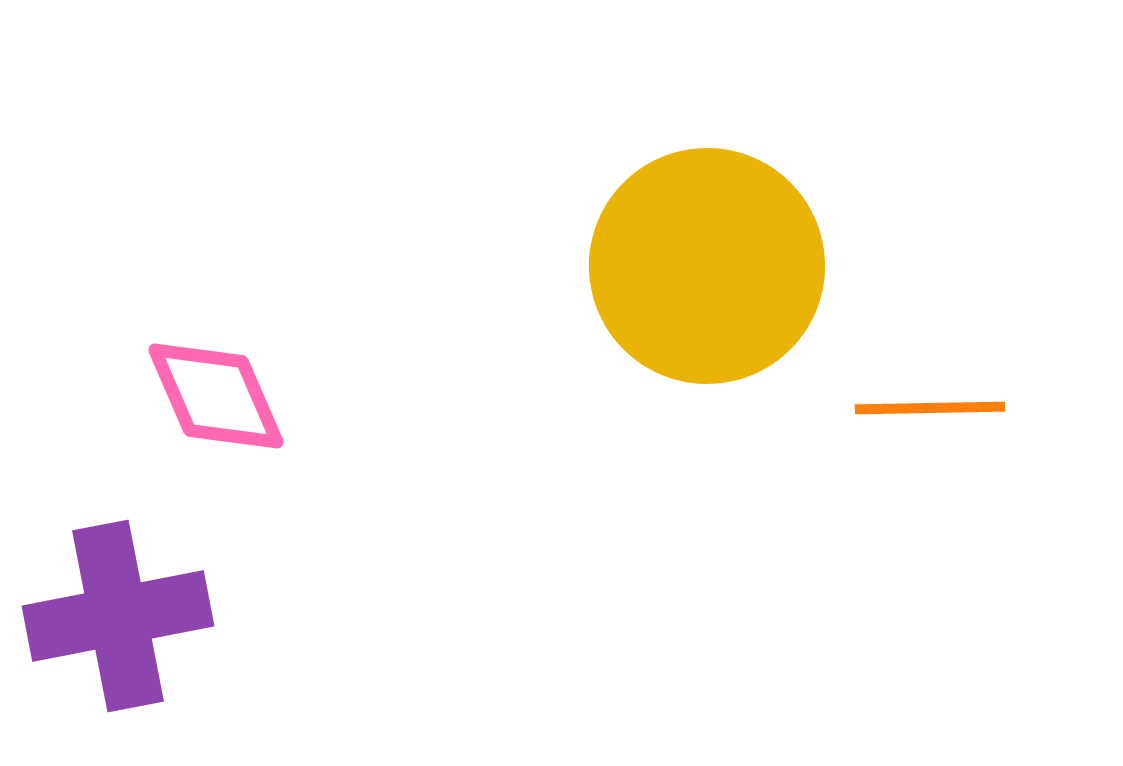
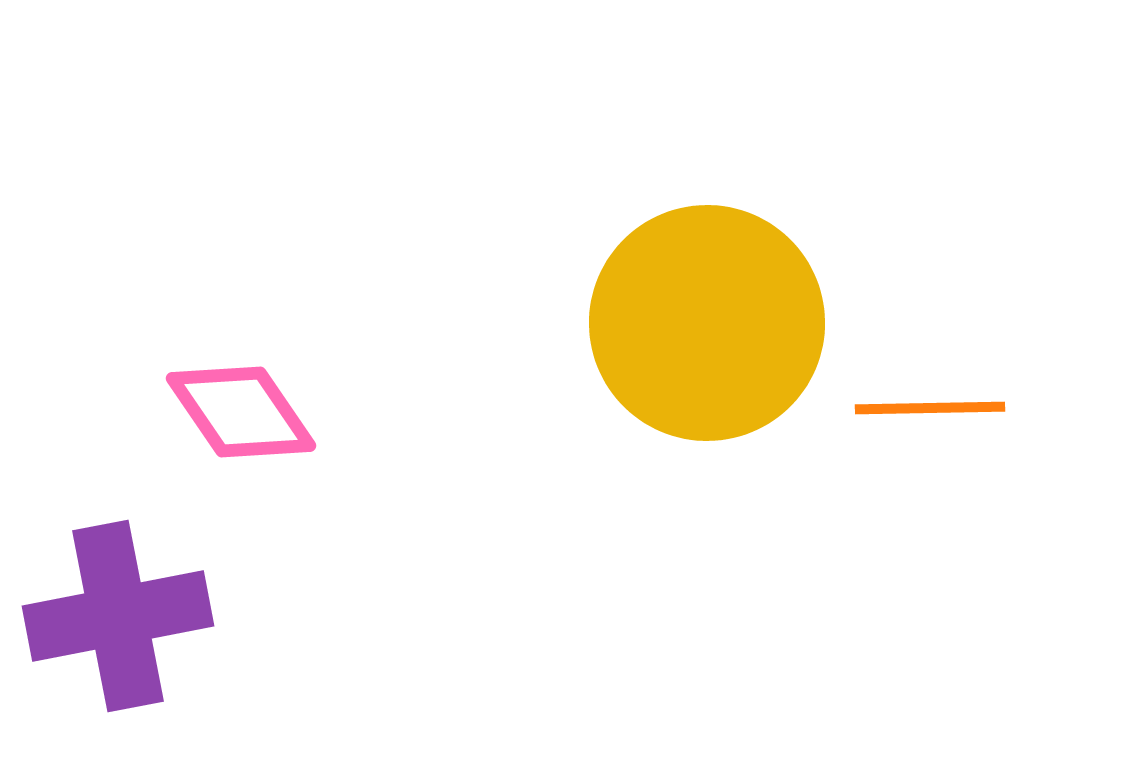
yellow circle: moved 57 px down
pink diamond: moved 25 px right, 16 px down; rotated 11 degrees counterclockwise
